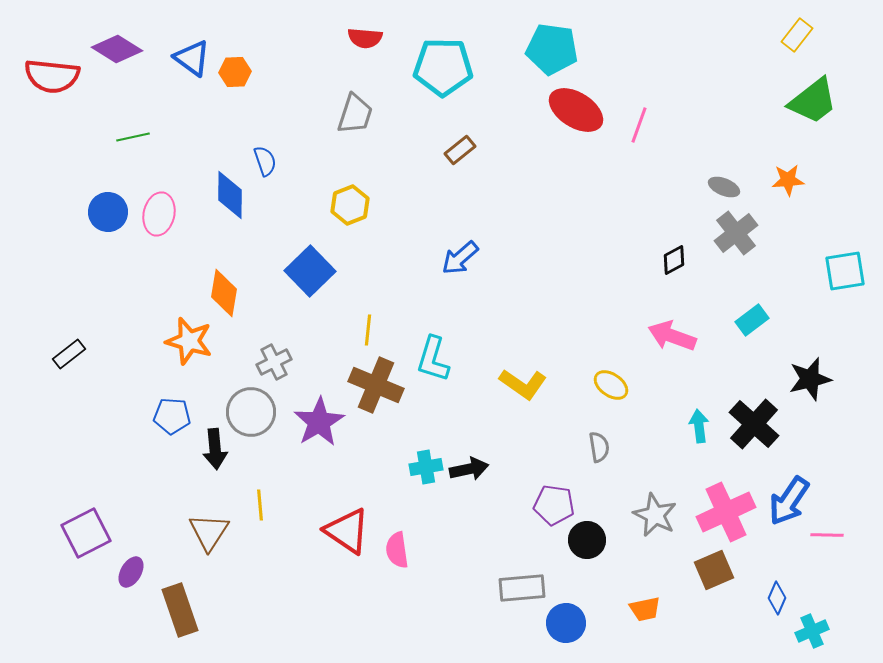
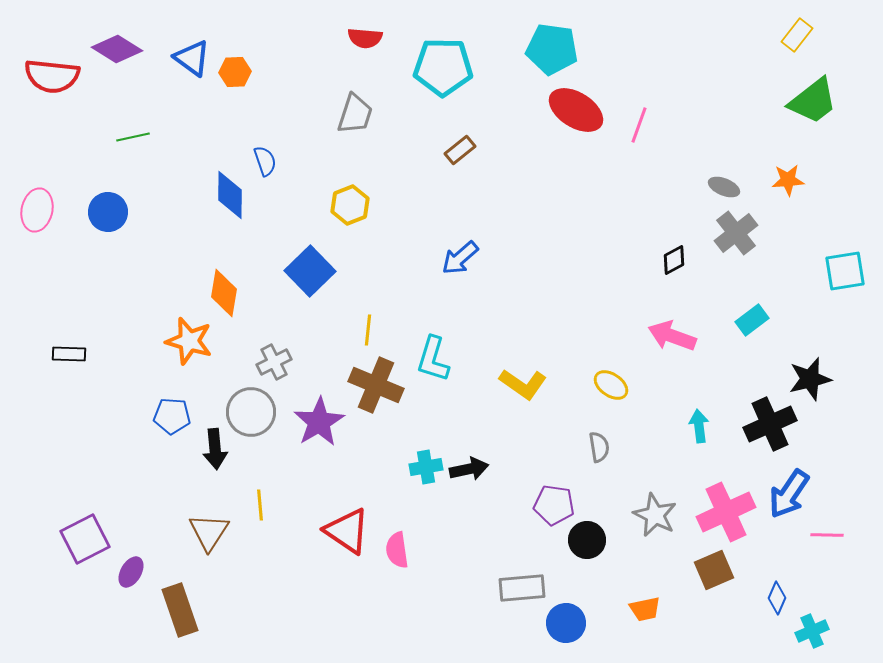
pink ellipse at (159, 214): moved 122 px left, 4 px up
black rectangle at (69, 354): rotated 40 degrees clockwise
black cross at (754, 424): moved 16 px right; rotated 24 degrees clockwise
blue arrow at (789, 501): moved 7 px up
purple square at (86, 533): moved 1 px left, 6 px down
